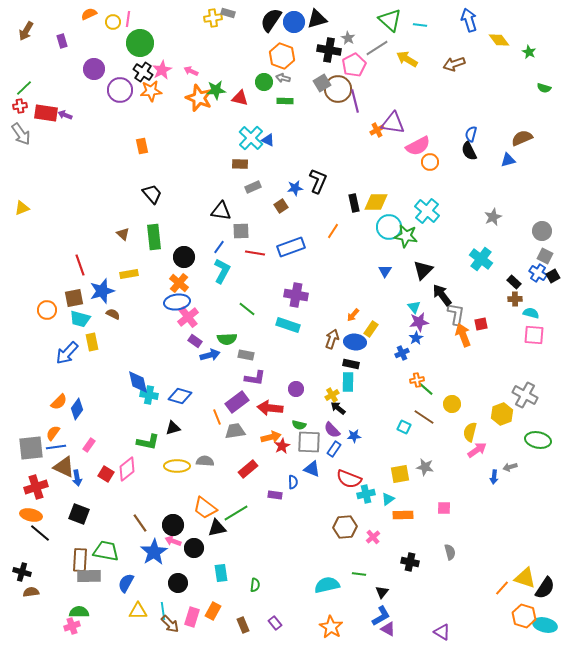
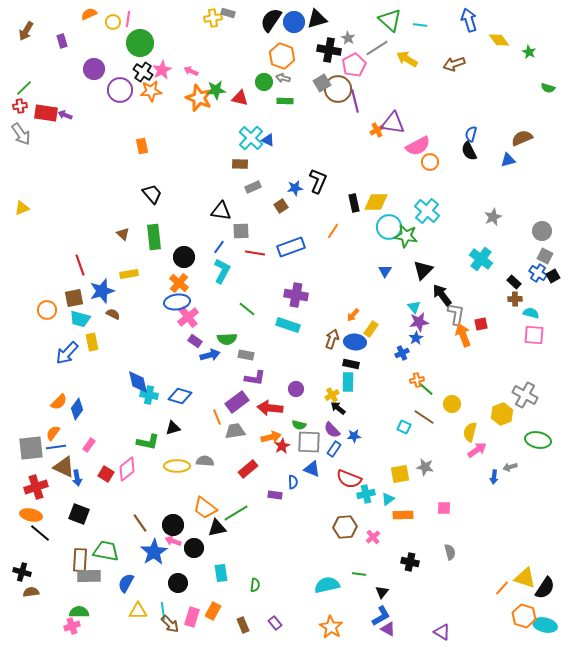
green semicircle at (544, 88): moved 4 px right
